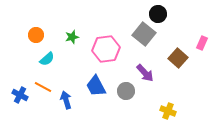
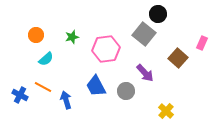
cyan semicircle: moved 1 px left
yellow cross: moved 2 px left; rotated 21 degrees clockwise
